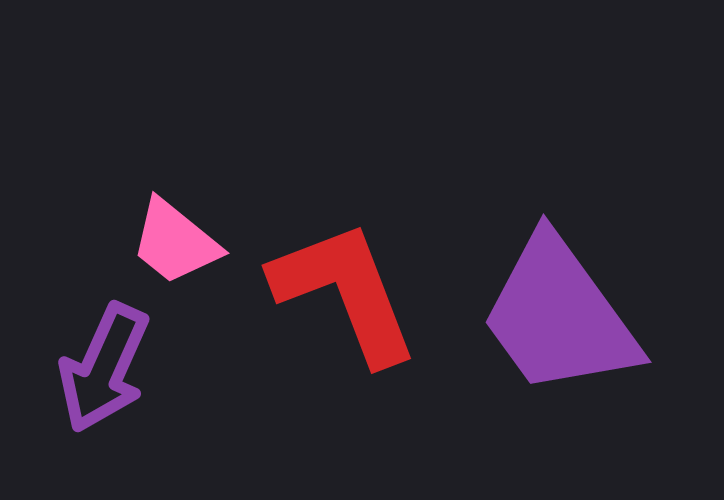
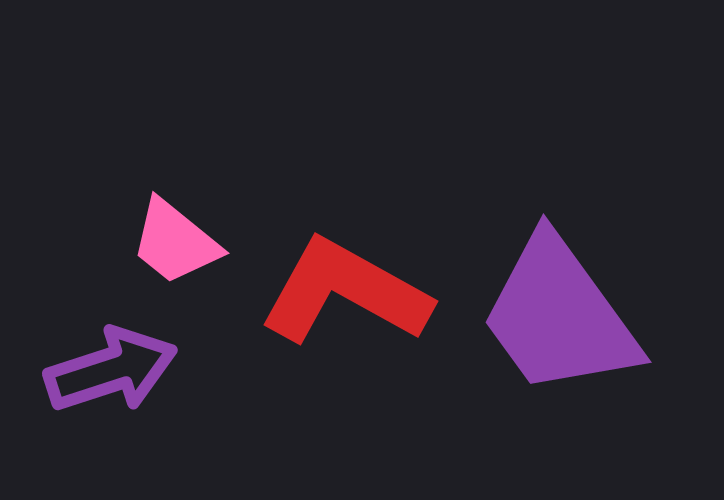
red L-shape: rotated 40 degrees counterclockwise
purple arrow: moved 7 px right, 2 px down; rotated 132 degrees counterclockwise
